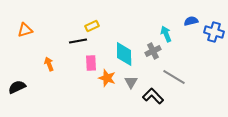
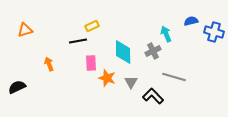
cyan diamond: moved 1 px left, 2 px up
gray line: rotated 15 degrees counterclockwise
